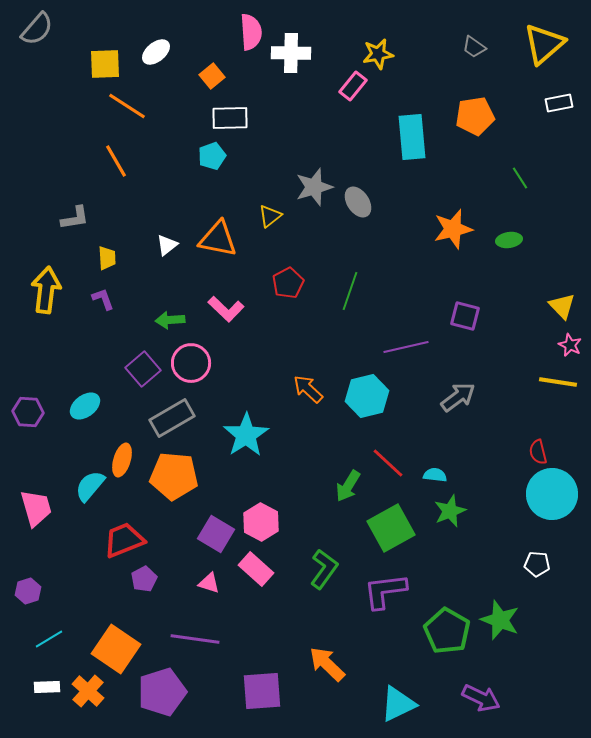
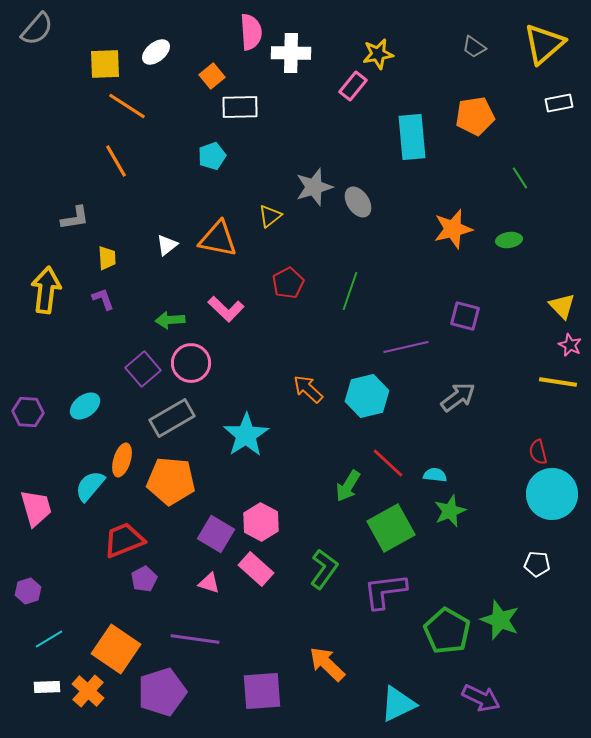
white rectangle at (230, 118): moved 10 px right, 11 px up
orange pentagon at (174, 476): moved 3 px left, 5 px down
